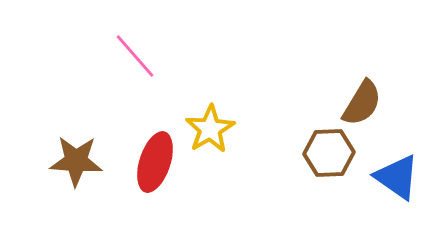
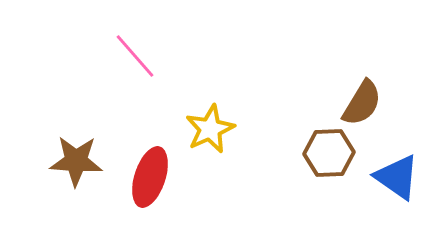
yellow star: rotated 6 degrees clockwise
red ellipse: moved 5 px left, 15 px down
